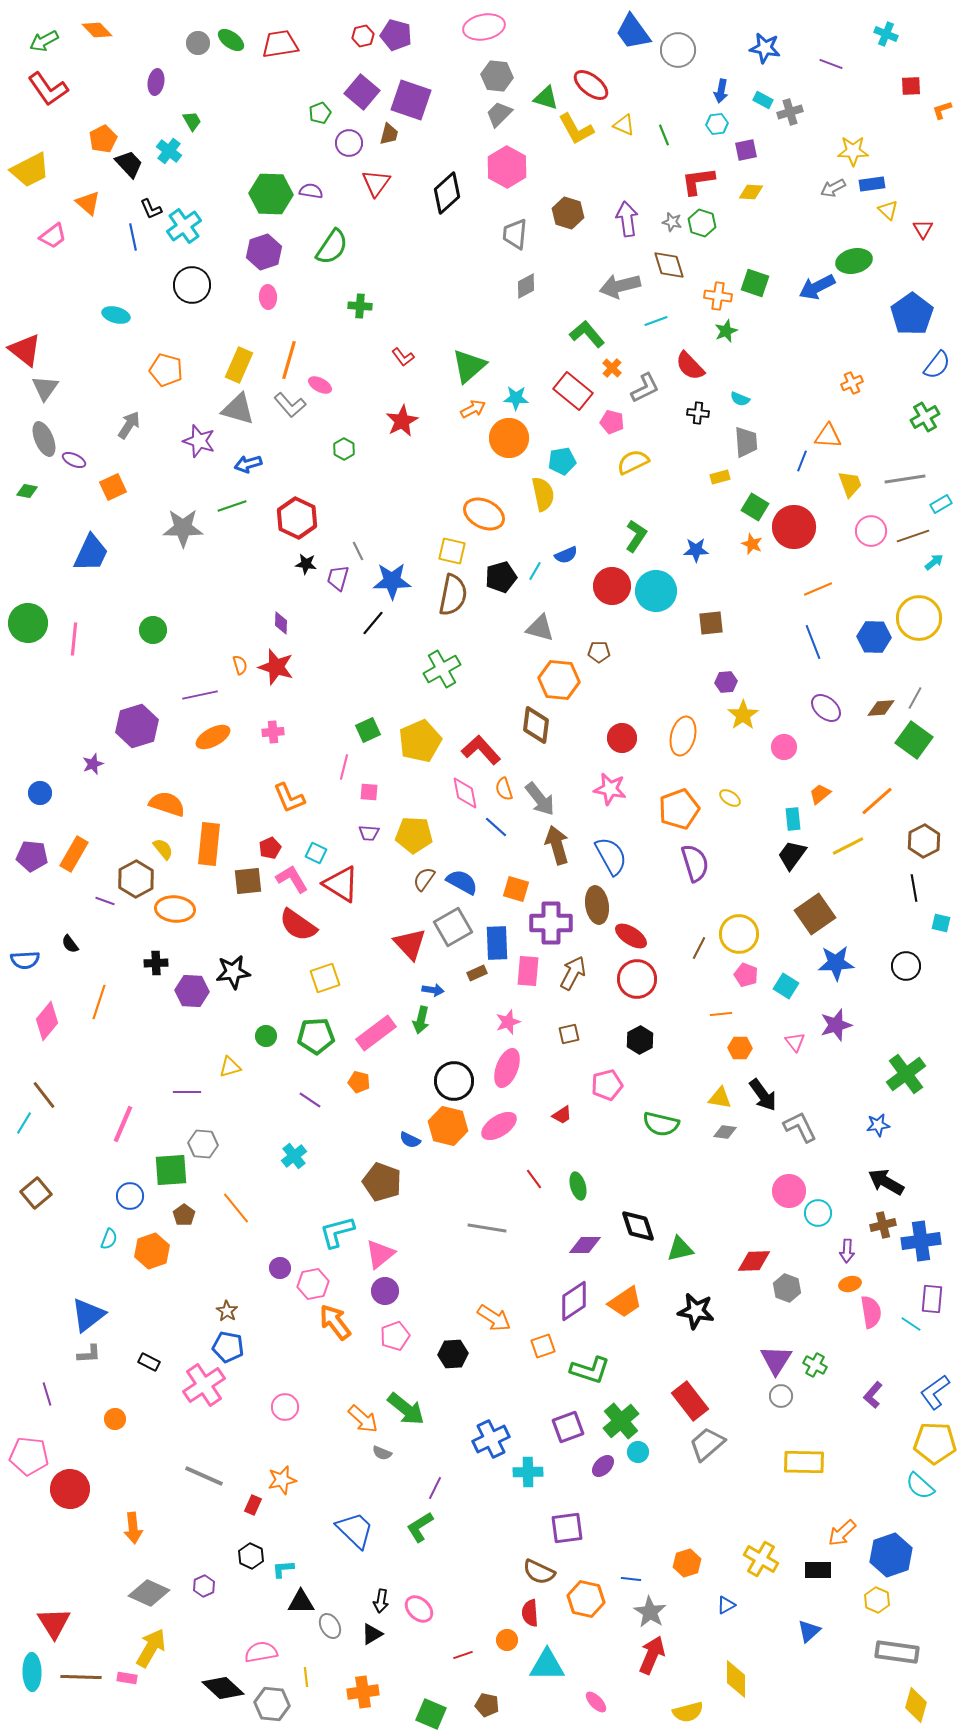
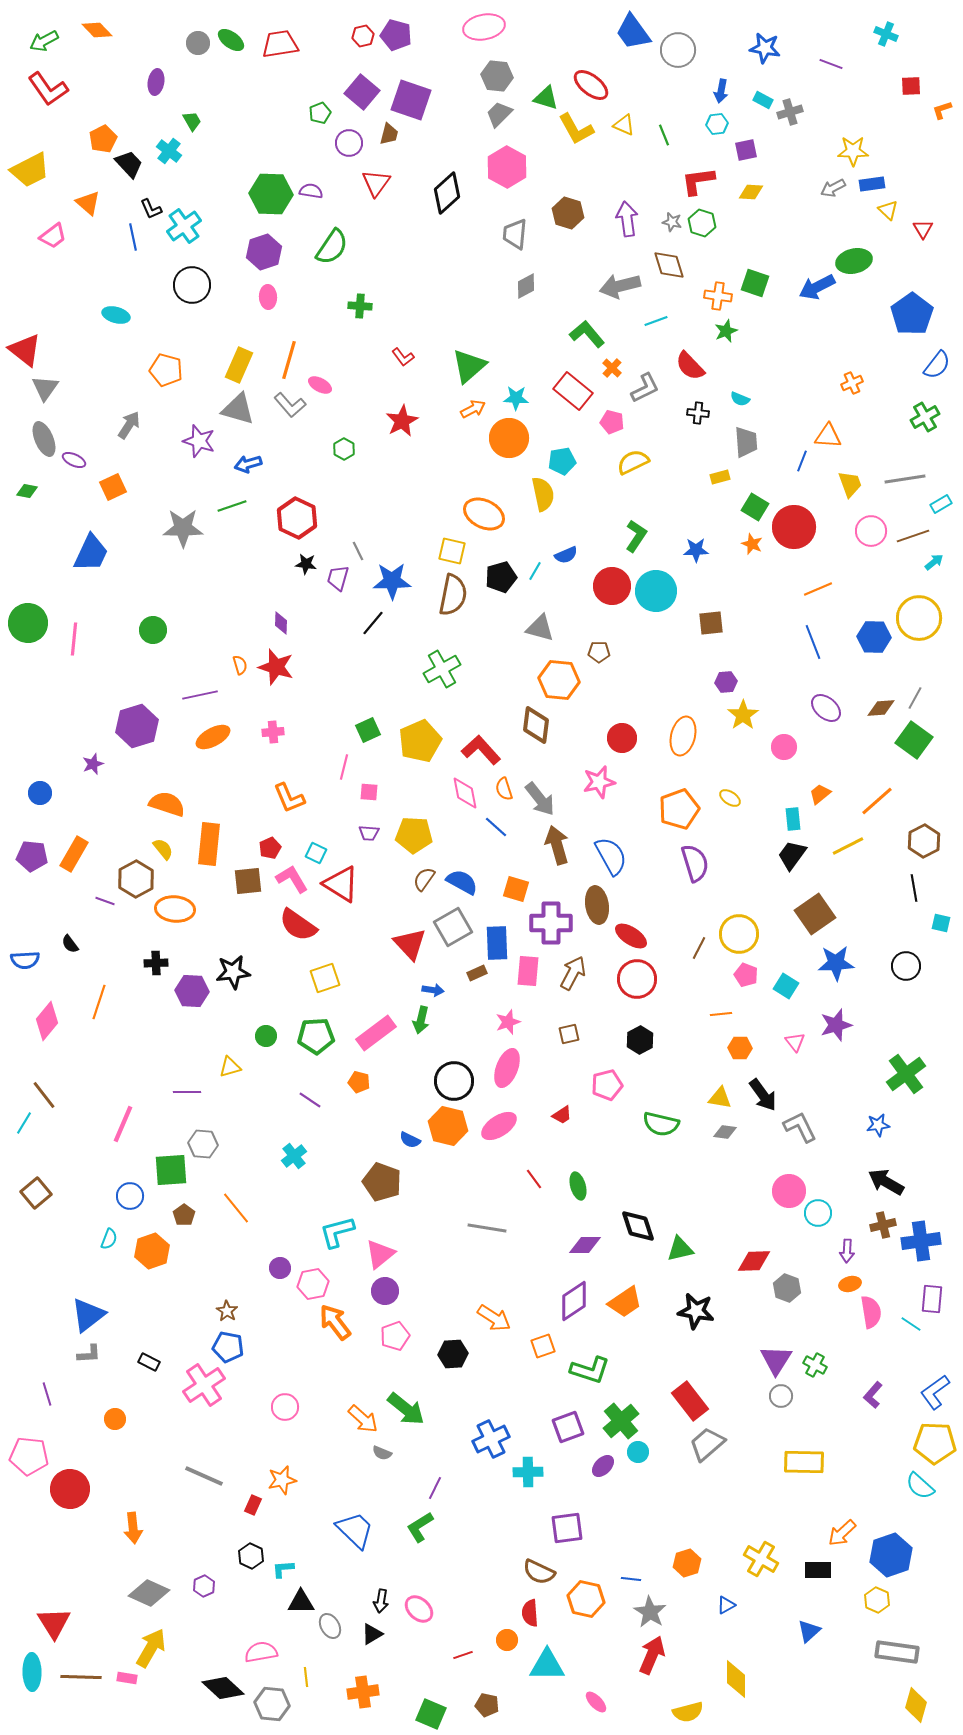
pink star at (610, 789): moved 11 px left, 7 px up; rotated 24 degrees counterclockwise
